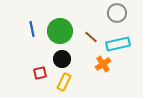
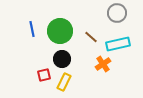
red square: moved 4 px right, 2 px down
